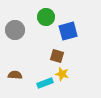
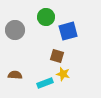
yellow star: moved 1 px right
